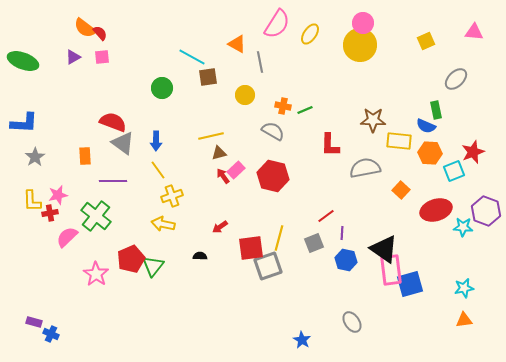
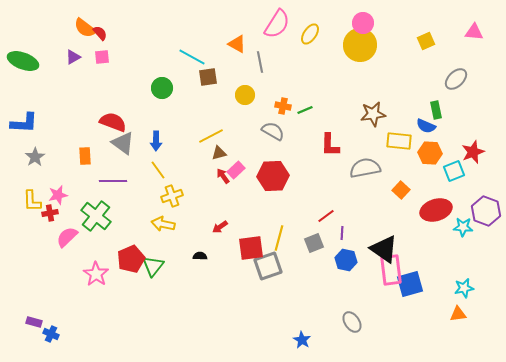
brown star at (373, 120): moved 6 px up; rotated 10 degrees counterclockwise
yellow line at (211, 136): rotated 15 degrees counterclockwise
red hexagon at (273, 176): rotated 16 degrees counterclockwise
orange triangle at (464, 320): moved 6 px left, 6 px up
